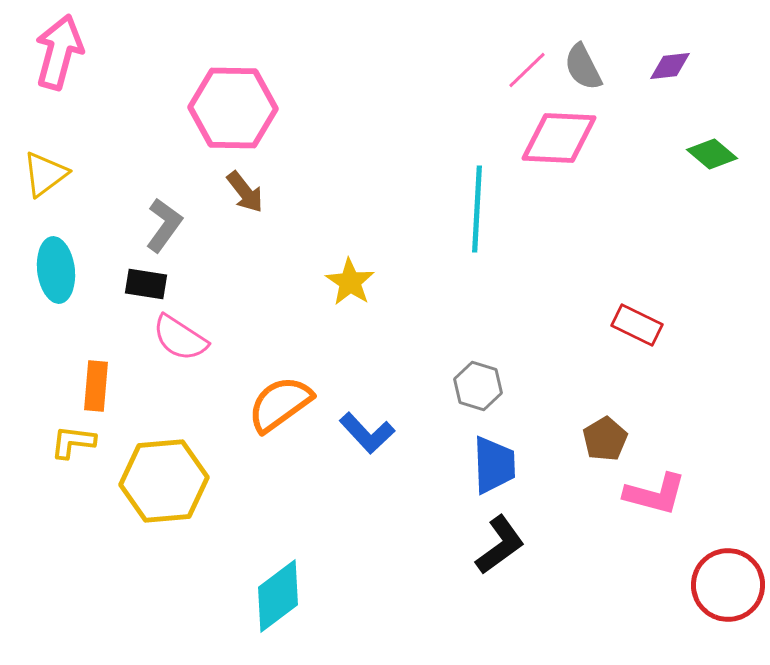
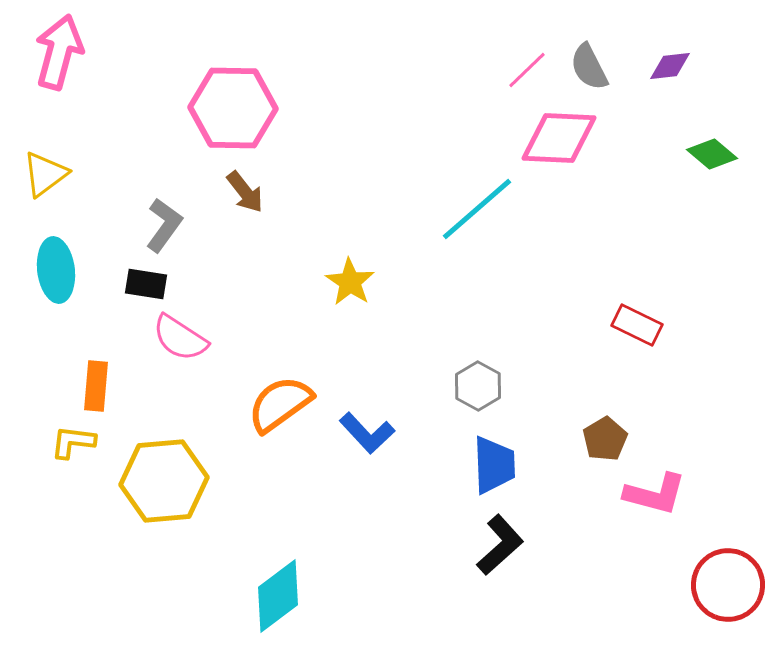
gray semicircle: moved 6 px right
cyan line: rotated 46 degrees clockwise
gray hexagon: rotated 12 degrees clockwise
black L-shape: rotated 6 degrees counterclockwise
